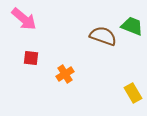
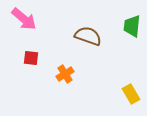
green trapezoid: rotated 105 degrees counterclockwise
brown semicircle: moved 15 px left
yellow rectangle: moved 2 px left, 1 px down
